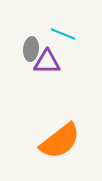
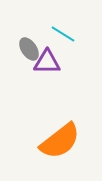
cyan line: rotated 10 degrees clockwise
gray ellipse: moved 2 px left; rotated 40 degrees counterclockwise
